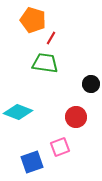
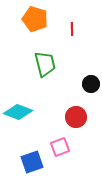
orange pentagon: moved 2 px right, 1 px up
red line: moved 21 px right, 9 px up; rotated 32 degrees counterclockwise
green trapezoid: moved 1 px down; rotated 68 degrees clockwise
